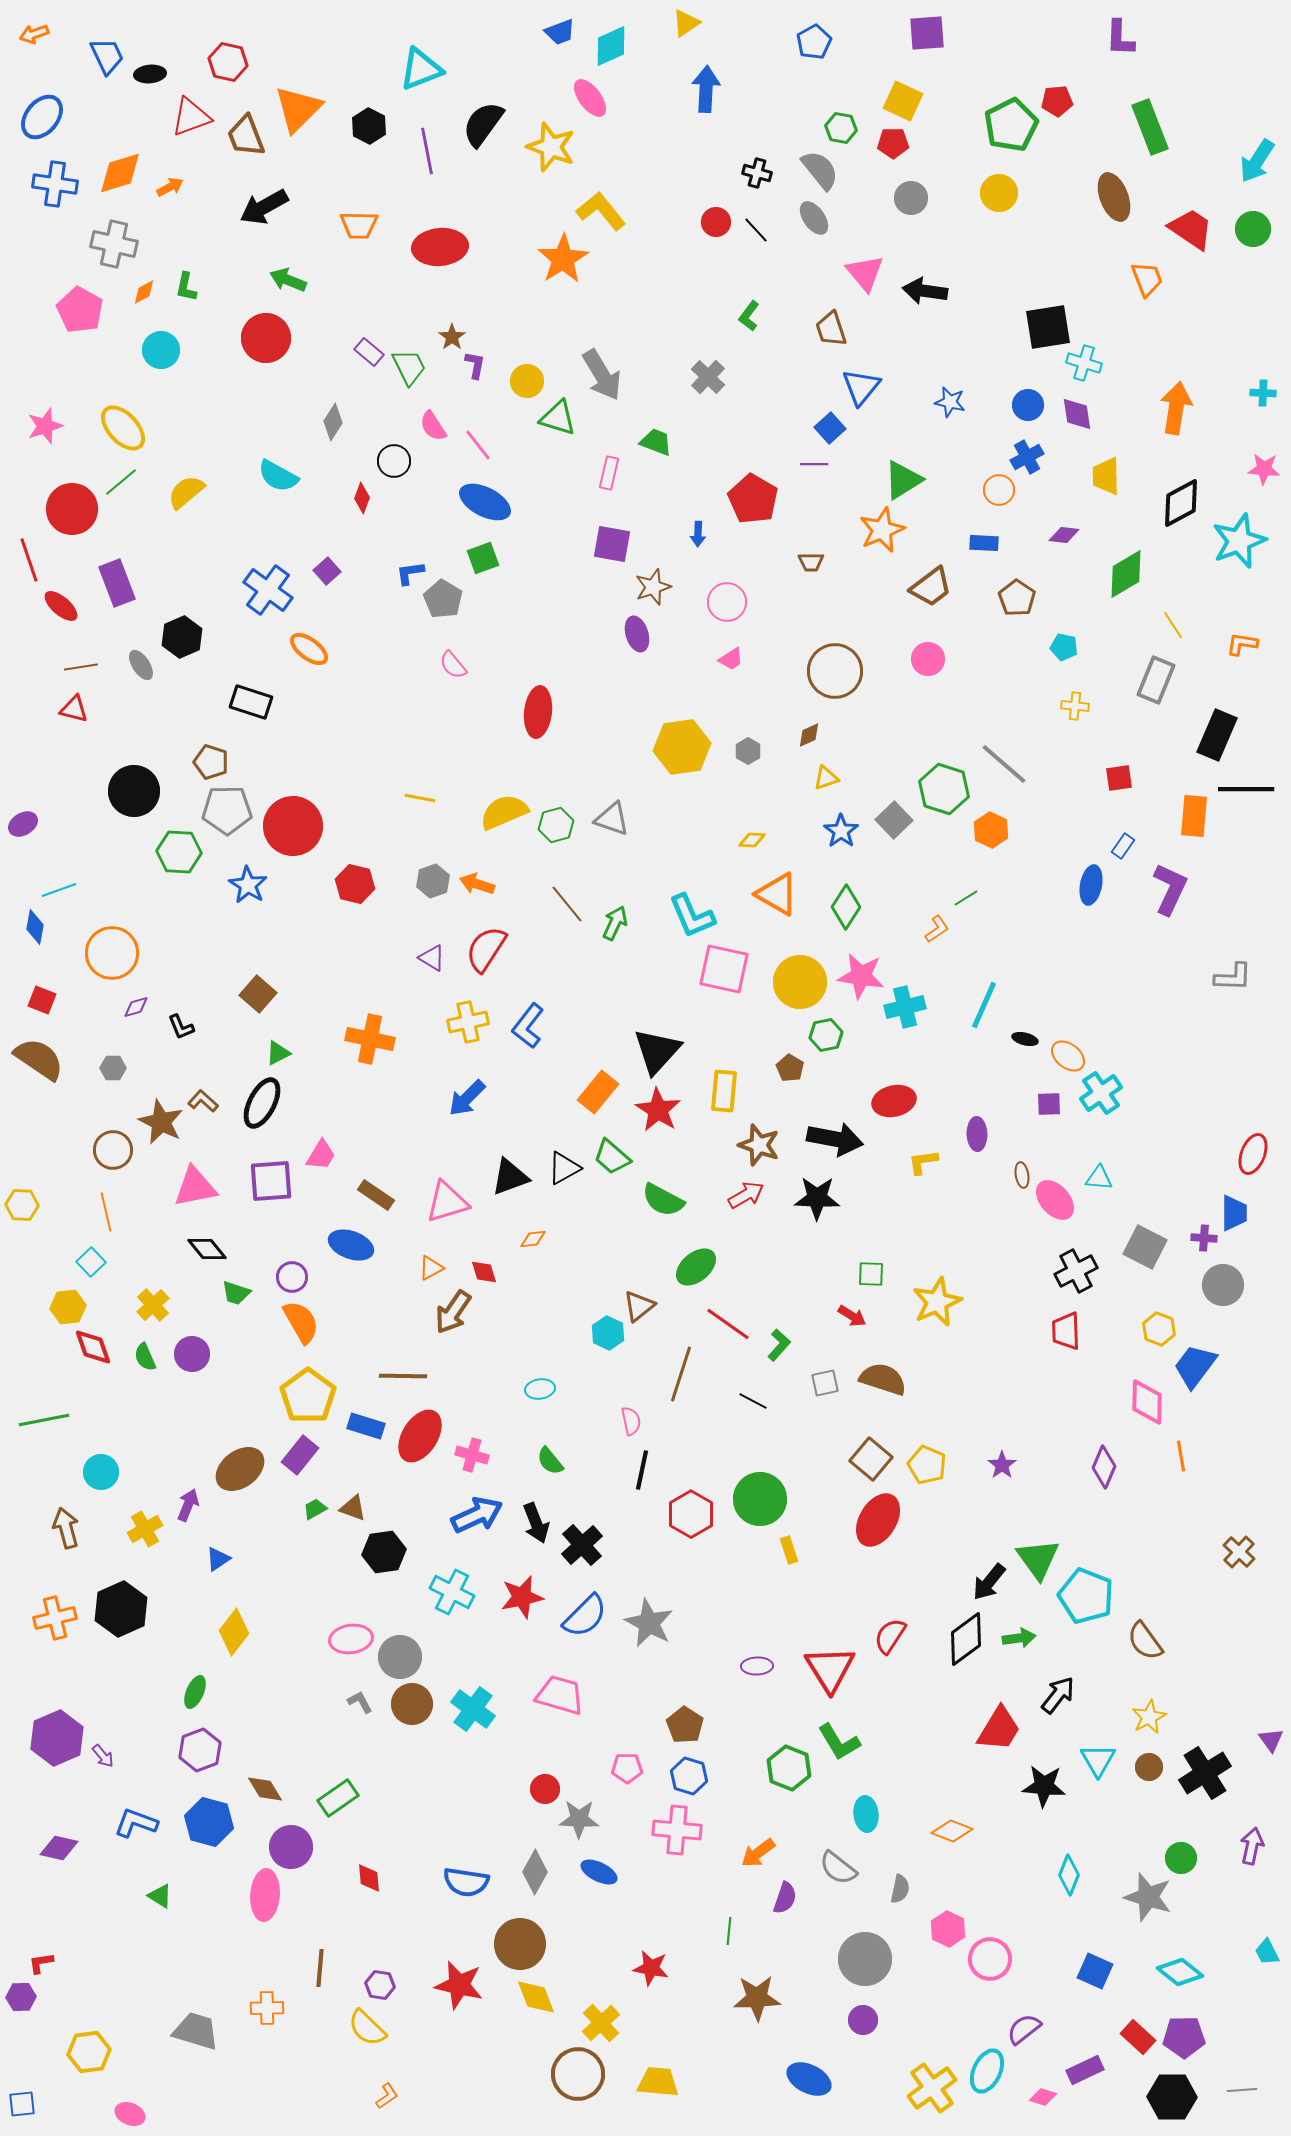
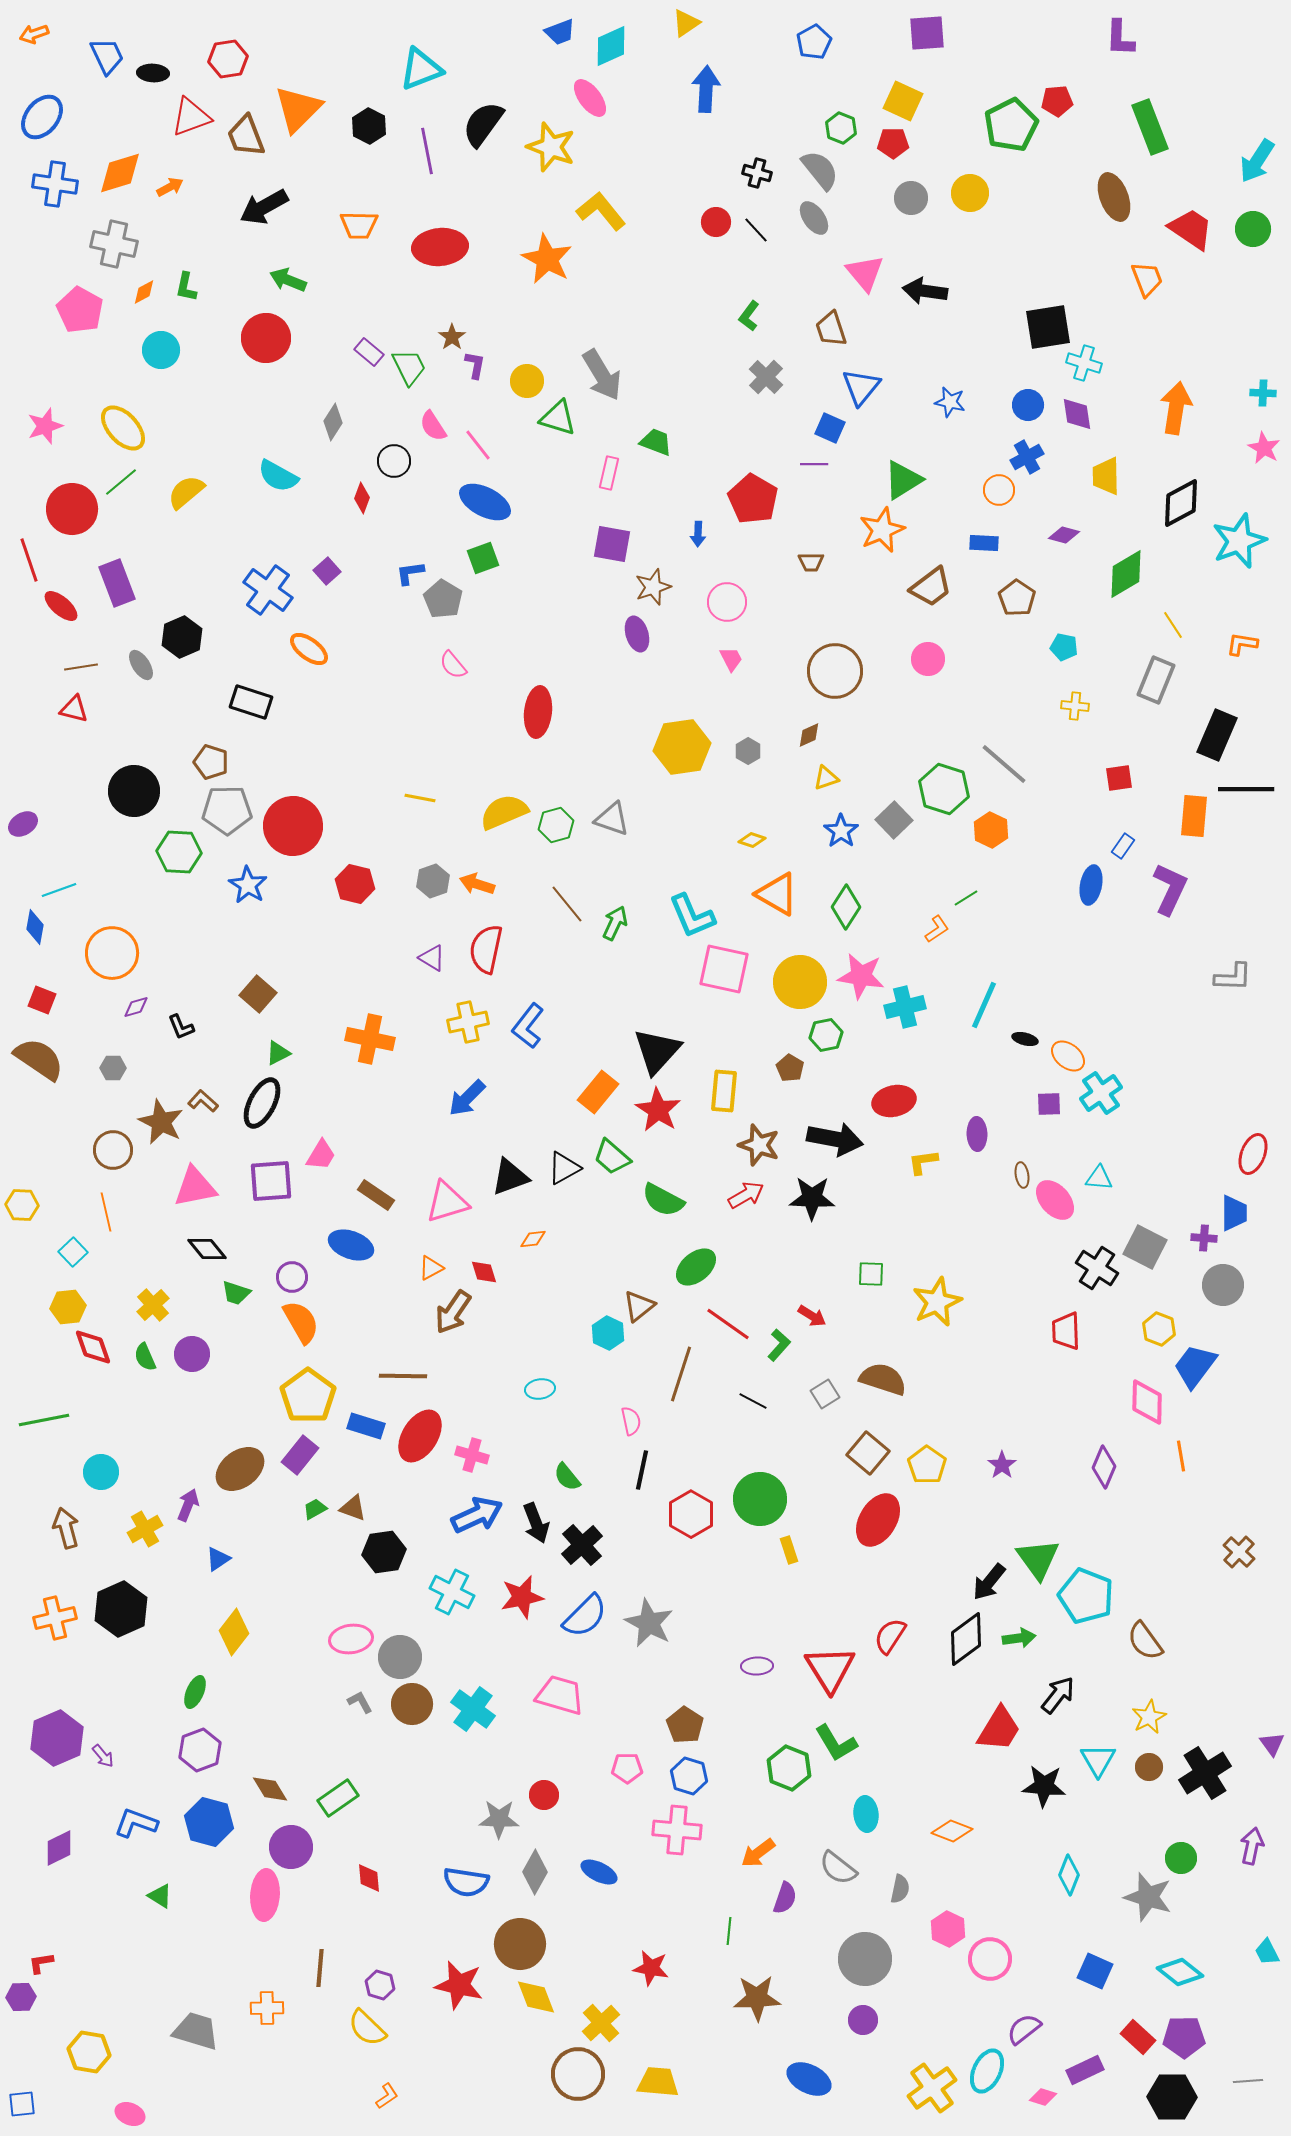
red hexagon at (228, 62): moved 3 px up; rotated 21 degrees counterclockwise
black ellipse at (150, 74): moved 3 px right, 1 px up; rotated 8 degrees clockwise
green hexagon at (841, 128): rotated 12 degrees clockwise
yellow circle at (999, 193): moved 29 px left
orange star at (563, 259): moved 16 px left; rotated 12 degrees counterclockwise
gray cross at (708, 377): moved 58 px right
blue square at (830, 428): rotated 24 degrees counterclockwise
pink star at (1264, 469): moved 21 px up; rotated 24 degrees clockwise
purple diamond at (1064, 535): rotated 8 degrees clockwise
pink trapezoid at (731, 659): rotated 84 degrees counterclockwise
yellow diamond at (752, 840): rotated 16 degrees clockwise
red semicircle at (486, 949): rotated 21 degrees counterclockwise
black star at (817, 1198): moved 5 px left
cyan square at (91, 1262): moved 18 px left, 10 px up
black cross at (1076, 1271): moved 21 px right, 3 px up; rotated 30 degrees counterclockwise
red arrow at (852, 1316): moved 40 px left
gray square at (825, 1383): moved 11 px down; rotated 20 degrees counterclockwise
brown square at (871, 1459): moved 3 px left, 6 px up
green semicircle at (550, 1461): moved 17 px right, 16 px down
yellow pentagon at (927, 1465): rotated 12 degrees clockwise
purple triangle at (1271, 1740): moved 1 px right, 4 px down
green L-shape at (839, 1742): moved 3 px left, 1 px down
brown diamond at (265, 1789): moved 5 px right
red circle at (545, 1789): moved 1 px left, 6 px down
gray star at (579, 1819): moved 80 px left
purple diamond at (59, 1848): rotated 39 degrees counterclockwise
purple hexagon at (380, 1985): rotated 8 degrees clockwise
yellow hexagon at (89, 2052): rotated 18 degrees clockwise
gray line at (1242, 2090): moved 6 px right, 9 px up
